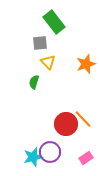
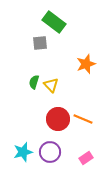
green rectangle: rotated 15 degrees counterclockwise
yellow triangle: moved 3 px right, 23 px down
orange line: rotated 24 degrees counterclockwise
red circle: moved 8 px left, 5 px up
cyan star: moved 10 px left, 5 px up
